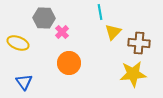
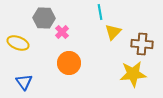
brown cross: moved 3 px right, 1 px down
